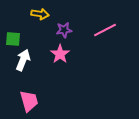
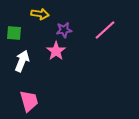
pink line: rotated 15 degrees counterclockwise
green square: moved 1 px right, 6 px up
pink star: moved 4 px left, 3 px up
white arrow: moved 1 px left, 1 px down
